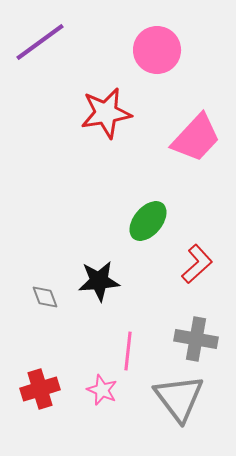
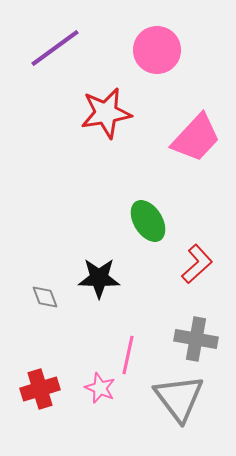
purple line: moved 15 px right, 6 px down
green ellipse: rotated 72 degrees counterclockwise
black star: moved 3 px up; rotated 6 degrees clockwise
pink line: moved 4 px down; rotated 6 degrees clockwise
pink star: moved 2 px left, 2 px up
